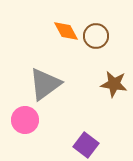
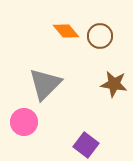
orange diamond: rotated 12 degrees counterclockwise
brown circle: moved 4 px right
gray triangle: rotated 9 degrees counterclockwise
pink circle: moved 1 px left, 2 px down
